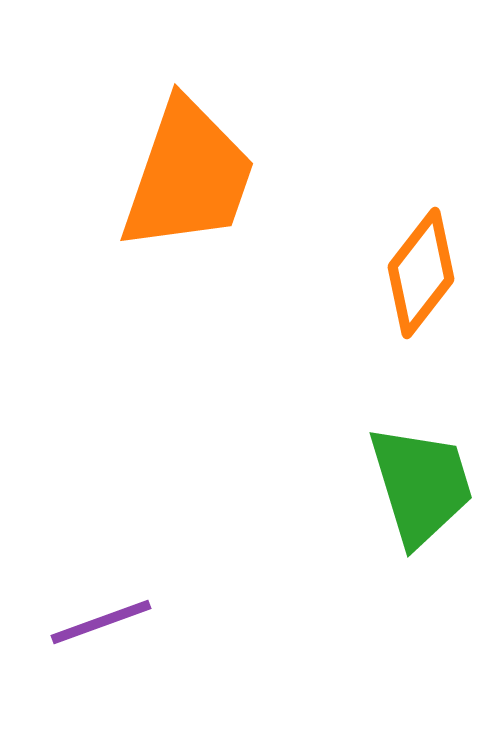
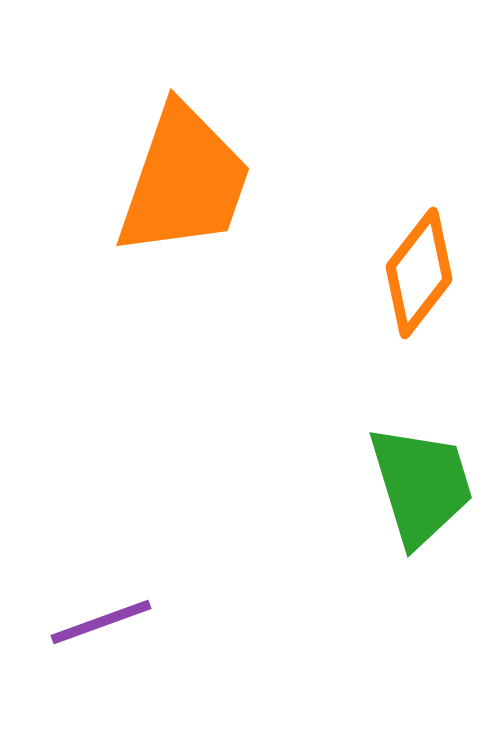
orange trapezoid: moved 4 px left, 5 px down
orange diamond: moved 2 px left
